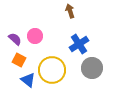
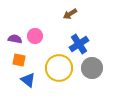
brown arrow: moved 3 px down; rotated 104 degrees counterclockwise
purple semicircle: rotated 32 degrees counterclockwise
orange square: rotated 16 degrees counterclockwise
yellow circle: moved 7 px right, 2 px up
